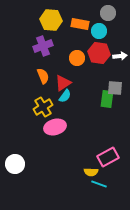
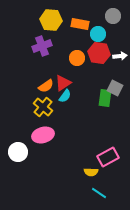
gray circle: moved 5 px right, 3 px down
cyan circle: moved 1 px left, 3 px down
purple cross: moved 1 px left
orange semicircle: moved 3 px right, 10 px down; rotated 77 degrees clockwise
gray square: rotated 21 degrees clockwise
green rectangle: moved 2 px left, 1 px up
yellow cross: rotated 18 degrees counterclockwise
pink ellipse: moved 12 px left, 8 px down
white circle: moved 3 px right, 12 px up
cyan line: moved 9 px down; rotated 14 degrees clockwise
